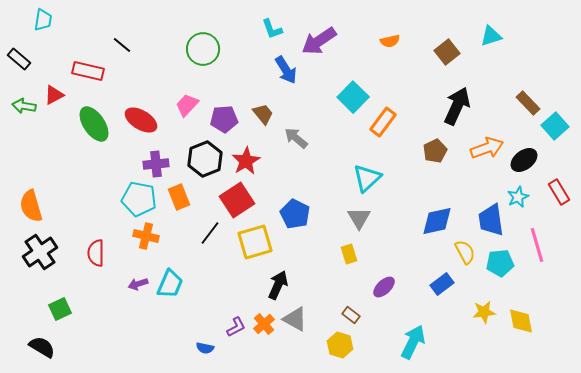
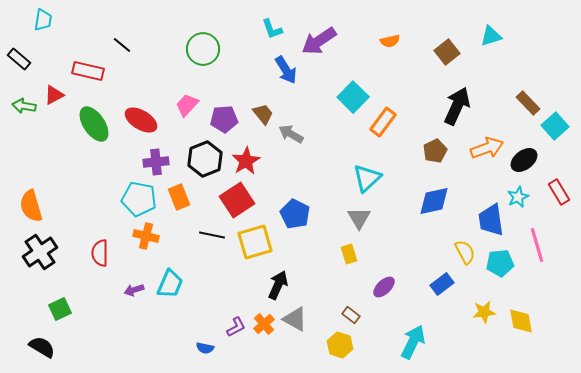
gray arrow at (296, 138): moved 5 px left, 4 px up; rotated 10 degrees counterclockwise
purple cross at (156, 164): moved 2 px up
blue diamond at (437, 221): moved 3 px left, 20 px up
black line at (210, 233): moved 2 px right, 2 px down; rotated 65 degrees clockwise
red semicircle at (96, 253): moved 4 px right
purple arrow at (138, 284): moved 4 px left, 6 px down
